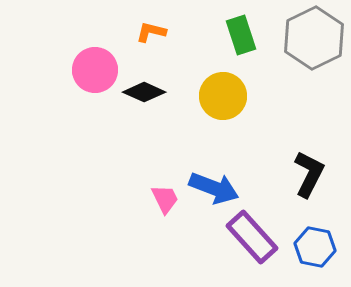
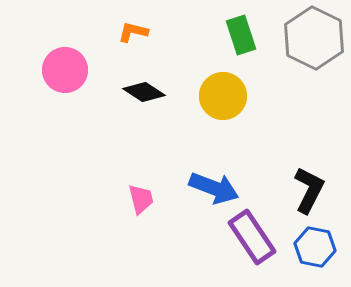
orange L-shape: moved 18 px left
gray hexagon: rotated 8 degrees counterclockwise
pink circle: moved 30 px left
black diamond: rotated 9 degrees clockwise
black L-shape: moved 16 px down
pink trapezoid: moved 24 px left; rotated 12 degrees clockwise
purple rectangle: rotated 8 degrees clockwise
